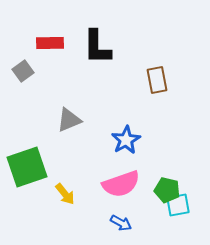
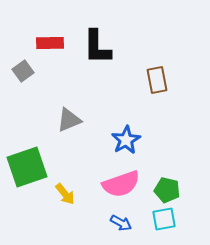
cyan square: moved 14 px left, 14 px down
